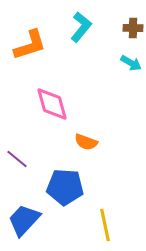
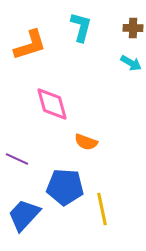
cyan L-shape: rotated 24 degrees counterclockwise
purple line: rotated 15 degrees counterclockwise
blue trapezoid: moved 5 px up
yellow line: moved 3 px left, 16 px up
